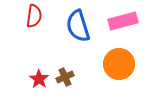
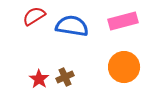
red semicircle: rotated 130 degrees counterclockwise
blue semicircle: moved 6 px left; rotated 116 degrees clockwise
orange circle: moved 5 px right, 3 px down
